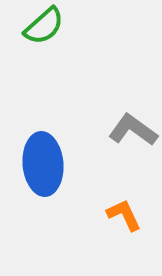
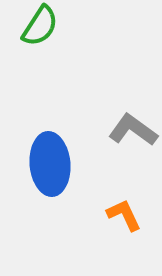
green semicircle: moved 4 px left; rotated 15 degrees counterclockwise
blue ellipse: moved 7 px right
